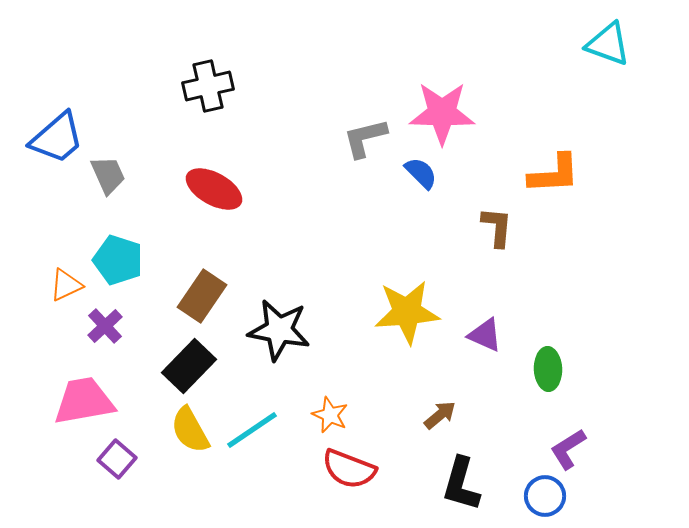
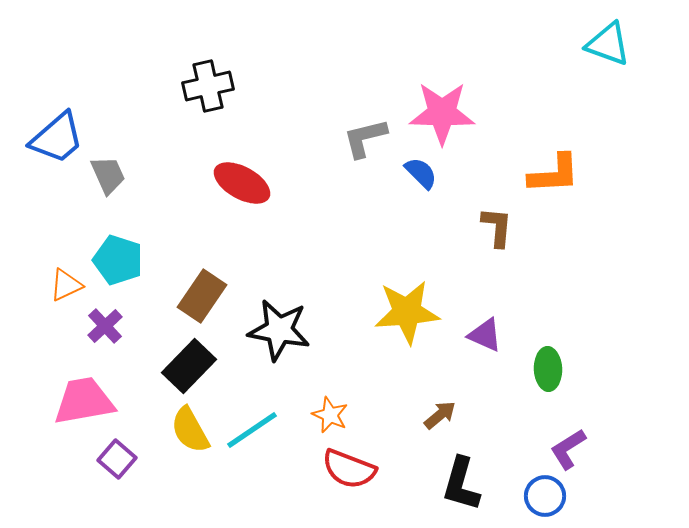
red ellipse: moved 28 px right, 6 px up
